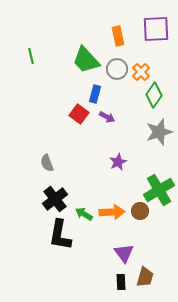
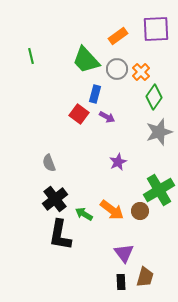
orange rectangle: rotated 66 degrees clockwise
green diamond: moved 2 px down
gray semicircle: moved 2 px right
orange arrow: moved 2 px up; rotated 40 degrees clockwise
